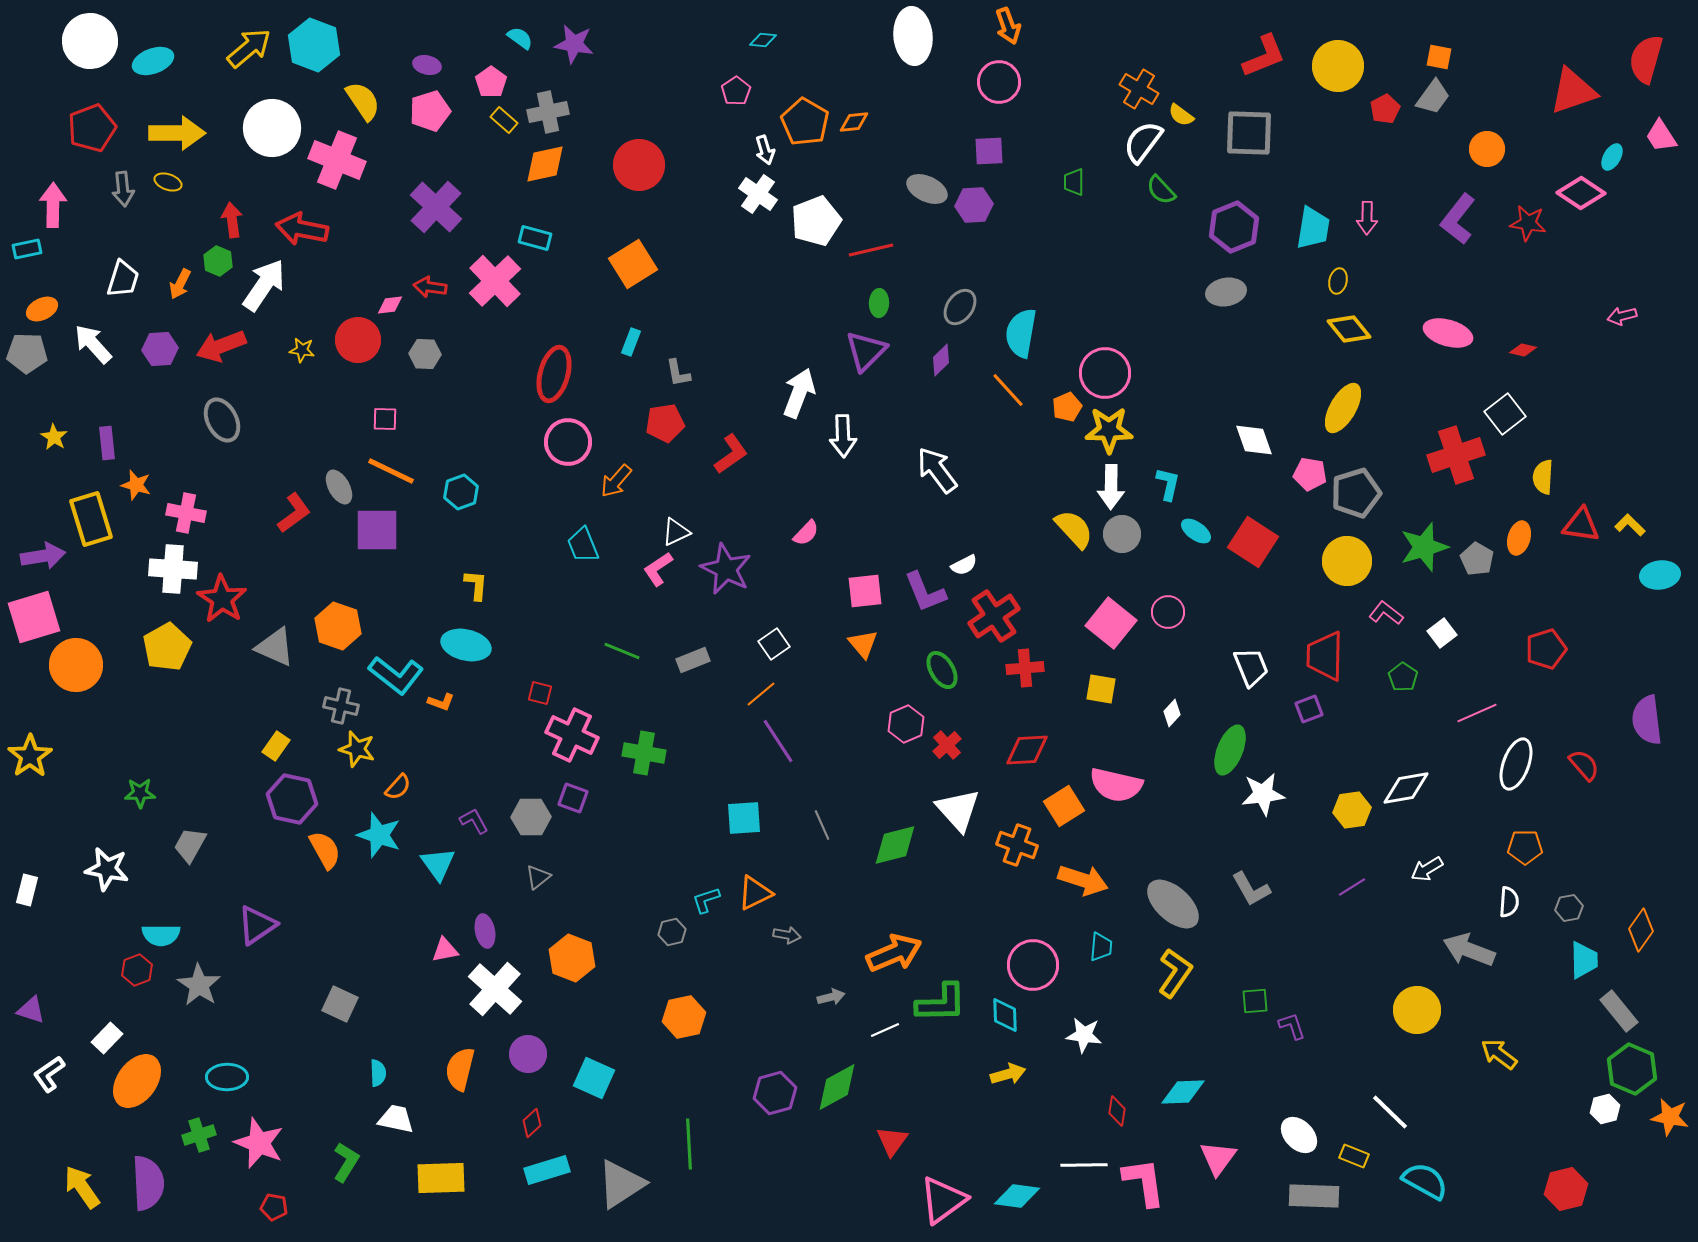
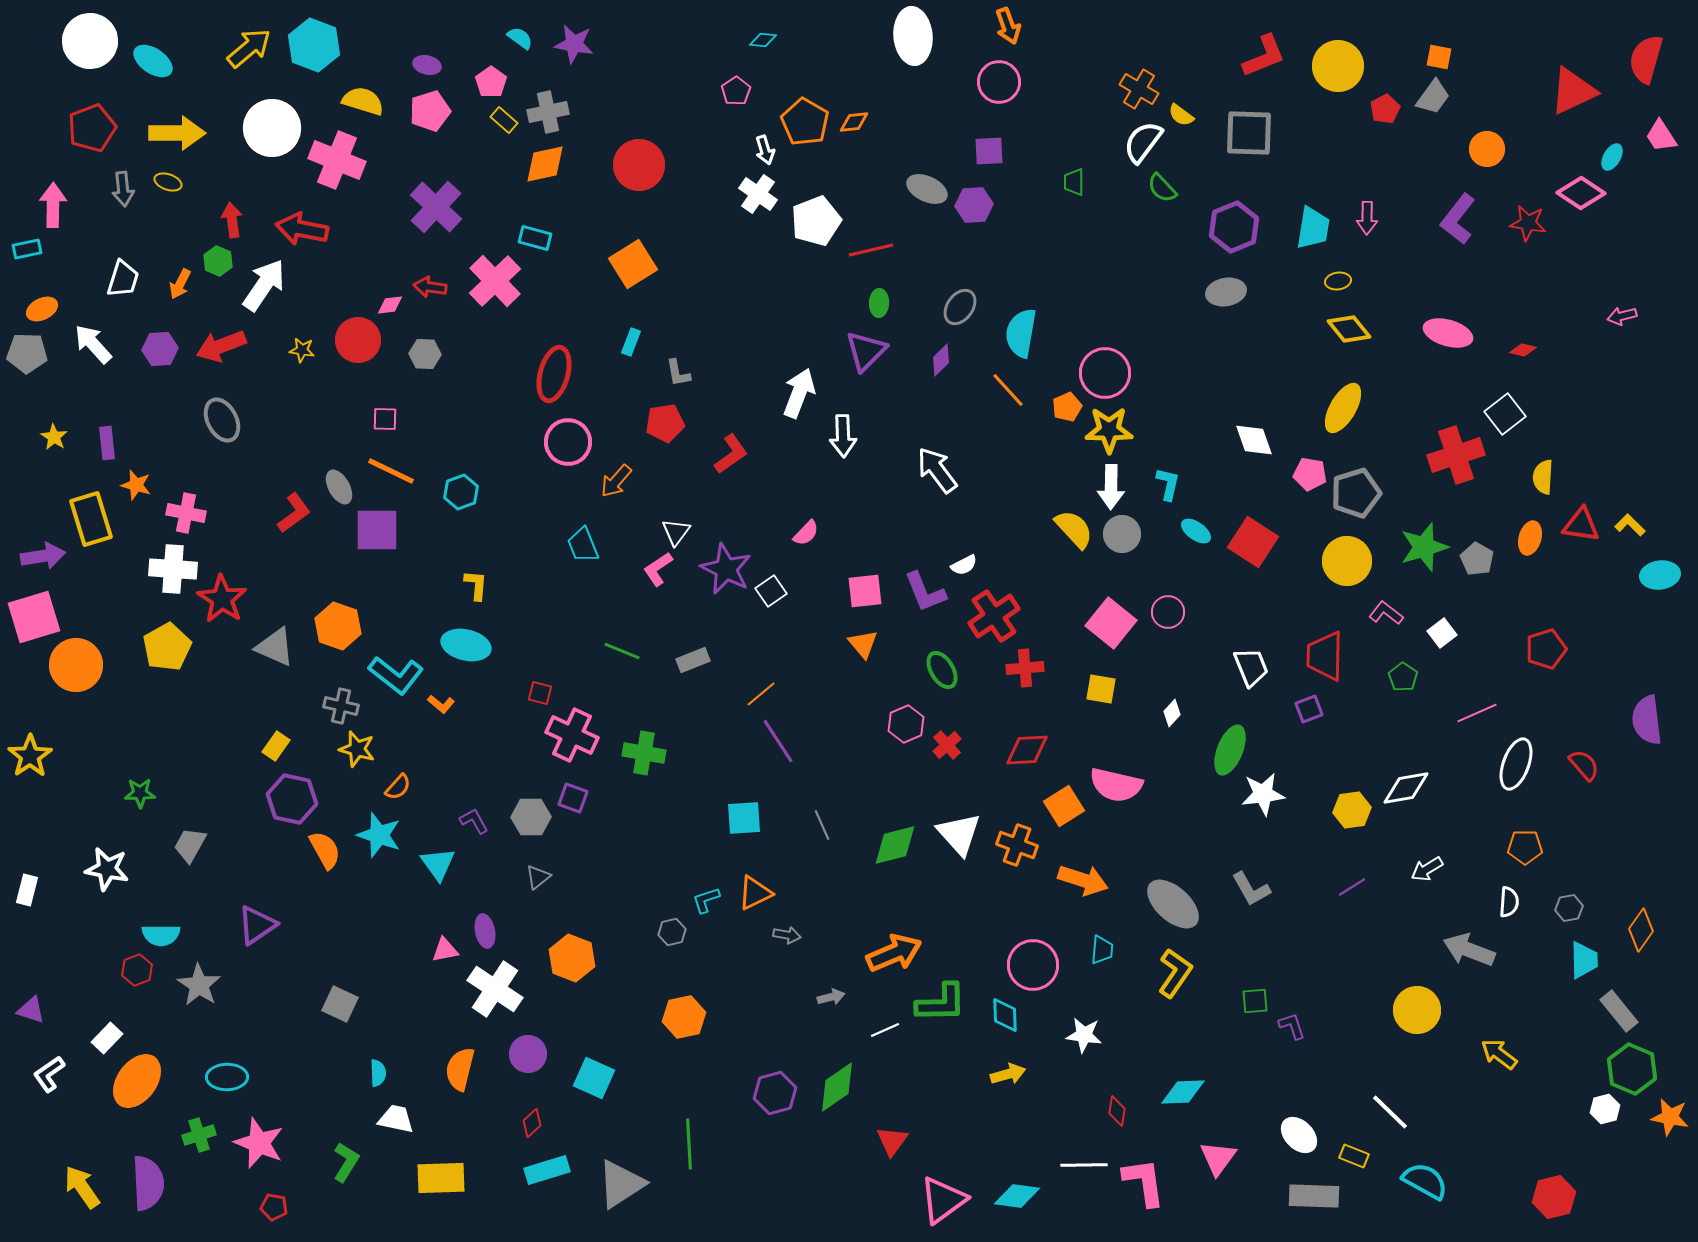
cyan ellipse at (153, 61): rotated 54 degrees clockwise
red triangle at (1573, 91): rotated 6 degrees counterclockwise
yellow semicircle at (363, 101): rotated 39 degrees counterclockwise
green semicircle at (1161, 190): moved 1 px right, 2 px up
yellow ellipse at (1338, 281): rotated 70 degrees clockwise
white triangle at (676, 532): rotated 28 degrees counterclockwise
orange ellipse at (1519, 538): moved 11 px right
white square at (774, 644): moved 3 px left, 53 px up
orange L-shape at (441, 702): moved 2 px down; rotated 20 degrees clockwise
white triangle at (958, 810): moved 1 px right, 24 px down
cyan trapezoid at (1101, 947): moved 1 px right, 3 px down
white cross at (495, 989): rotated 8 degrees counterclockwise
green diamond at (837, 1087): rotated 6 degrees counterclockwise
red hexagon at (1566, 1189): moved 12 px left, 8 px down
